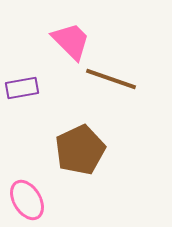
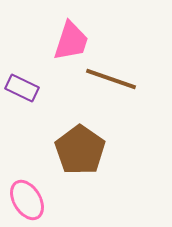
pink trapezoid: rotated 63 degrees clockwise
purple rectangle: rotated 36 degrees clockwise
brown pentagon: rotated 12 degrees counterclockwise
